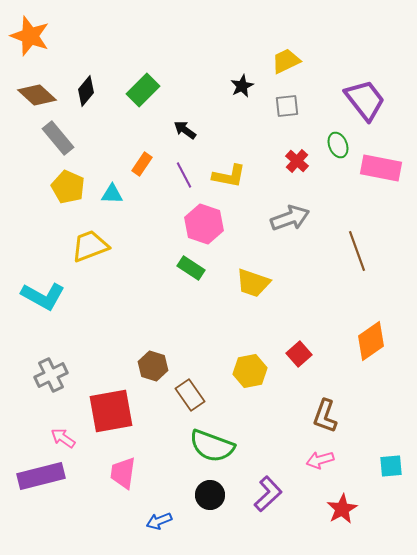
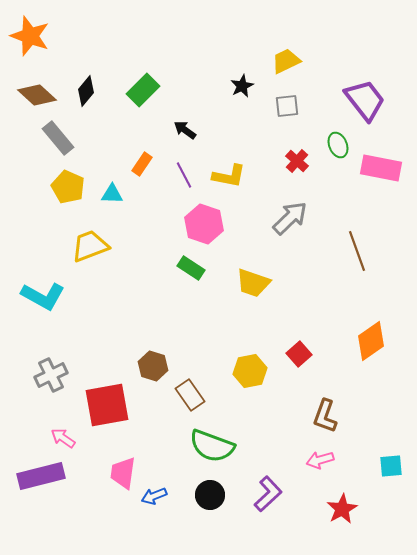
gray arrow at (290, 218): rotated 24 degrees counterclockwise
red square at (111, 411): moved 4 px left, 6 px up
blue arrow at (159, 521): moved 5 px left, 25 px up
